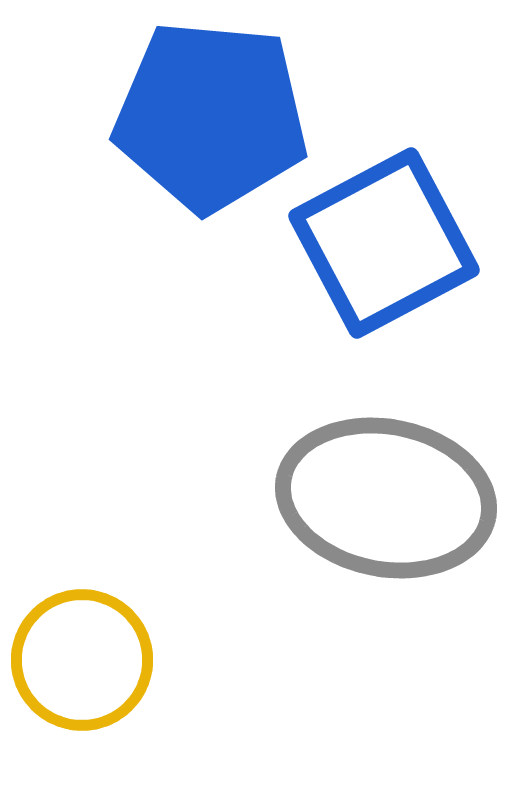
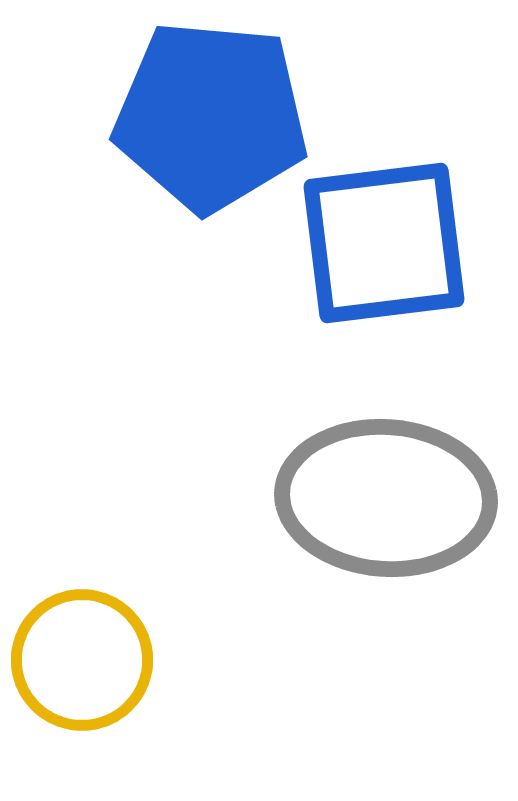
blue square: rotated 21 degrees clockwise
gray ellipse: rotated 7 degrees counterclockwise
